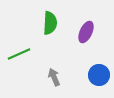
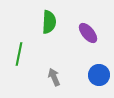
green semicircle: moved 1 px left, 1 px up
purple ellipse: moved 2 px right, 1 px down; rotated 65 degrees counterclockwise
green line: rotated 55 degrees counterclockwise
